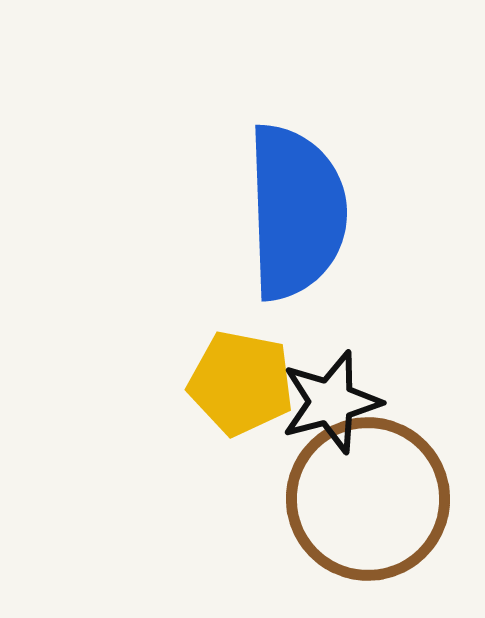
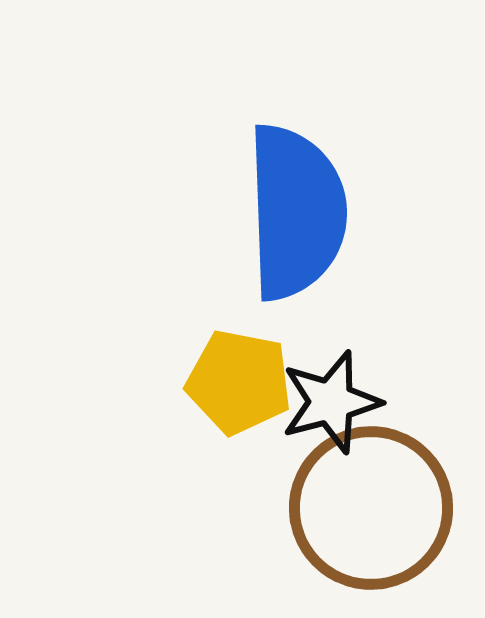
yellow pentagon: moved 2 px left, 1 px up
brown circle: moved 3 px right, 9 px down
